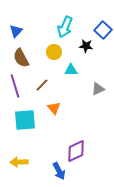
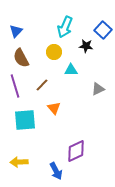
blue arrow: moved 3 px left
